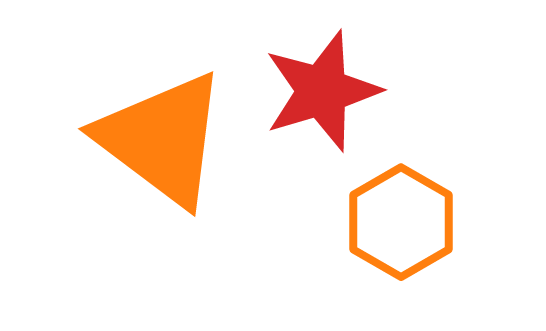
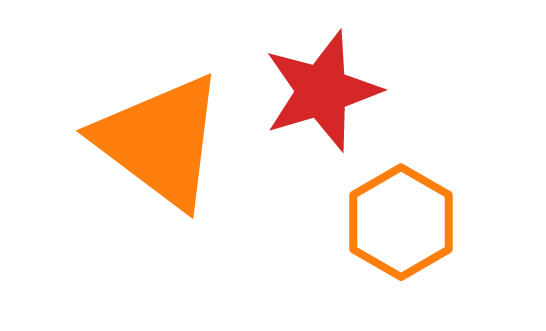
orange triangle: moved 2 px left, 2 px down
